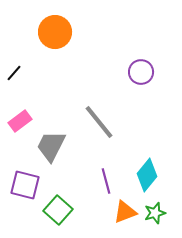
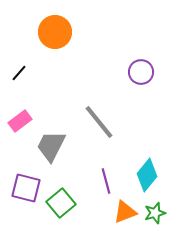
black line: moved 5 px right
purple square: moved 1 px right, 3 px down
green square: moved 3 px right, 7 px up; rotated 8 degrees clockwise
